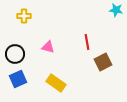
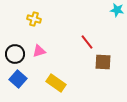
cyan star: moved 1 px right
yellow cross: moved 10 px right, 3 px down; rotated 16 degrees clockwise
red line: rotated 28 degrees counterclockwise
pink triangle: moved 9 px left, 4 px down; rotated 32 degrees counterclockwise
brown square: rotated 30 degrees clockwise
blue square: rotated 24 degrees counterclockwise
